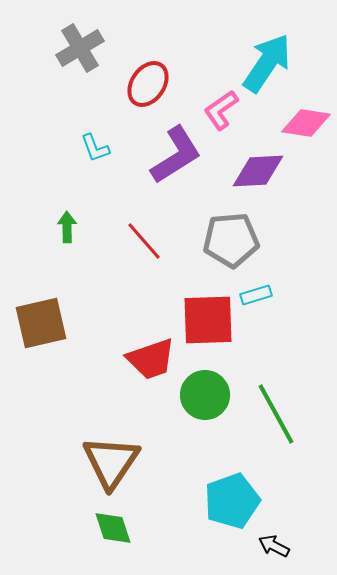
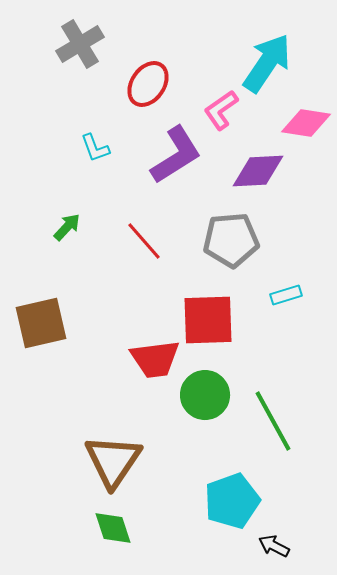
gray cross: moved 4 px up
green arrow: rotated 44 degrees clockwise
cyan rectangle: moved 30 px right
red trapezoid: moved 4 px right; rotated 12 degrees clockwise
green line: moved 3 px left, 7 px down
brown triangle: moved 2 px right, 1 px up
